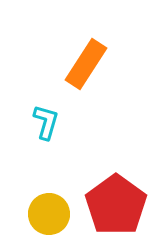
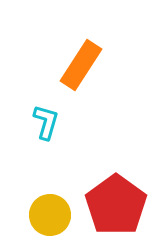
orange rectangle: moved 5 px left, 1 px down
yellow circle: moved 1 px right, 1 px down
